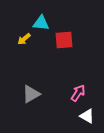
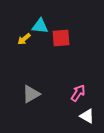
cyan triangle: moved 1 px left, 3 px down
red square: moved 3 px left, 2 px up
